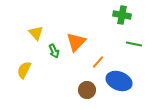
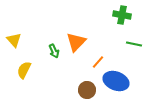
yellow triangle: moved 22 px left, 7 px down
blue ellipse: moved 3 px left
